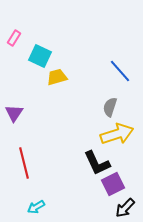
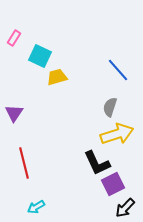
blue line: moved 2 px left, 1 px up
